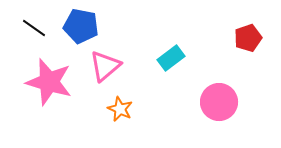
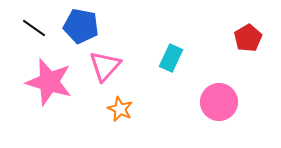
red pentagon: rotated 12 degrees counterclockwise
cyan rectangle: rotated 28 degrees counterclockwise
pink triangle: rotated 8 degrees counterclockwise
